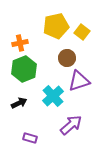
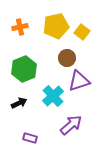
orange cross: moved 16 px up
